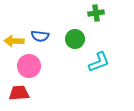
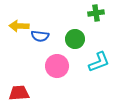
yellow arrow: moved 5 px right, 15 px up
pink circle: moved 28 px right
